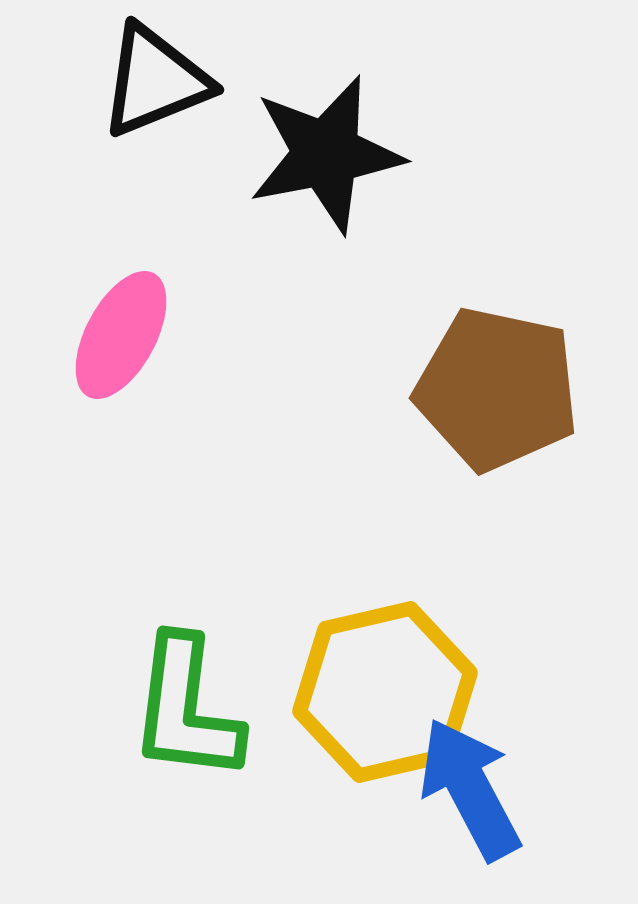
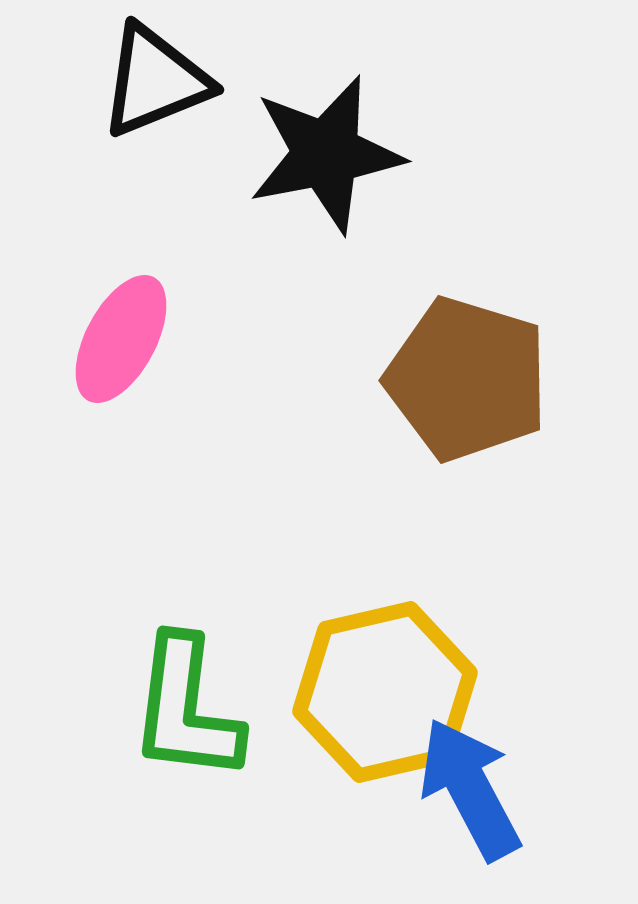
pink ellipse: moved 4 px down
brown pentagon: moved 30 px left, 10 px up; rotated 5 degrees clockwise
